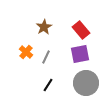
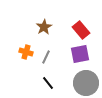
orange cross: rotated 24 degrees counterclockwise
black line: moved 2 px up; rotated 72 degrees counterclockwise
